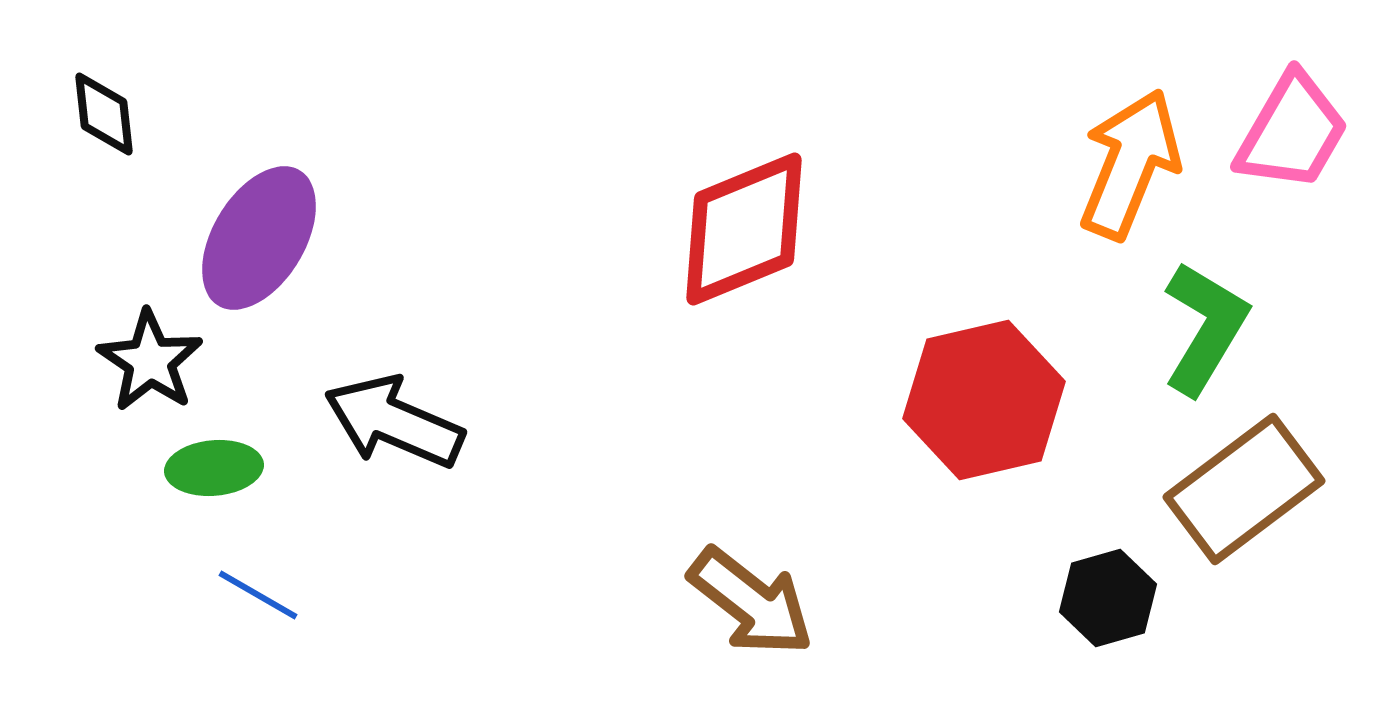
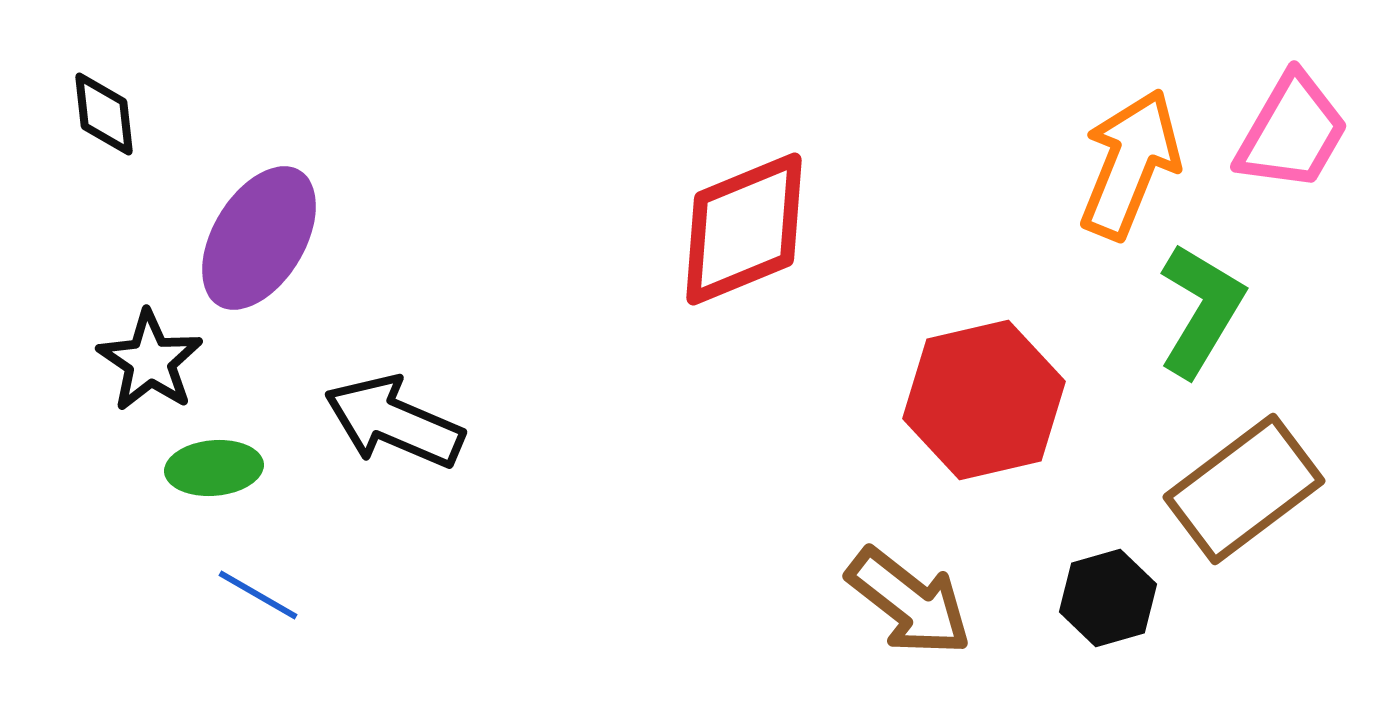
green L-shape: moved 4 px left, 18 px up
brown arrow: moved 158 px right
